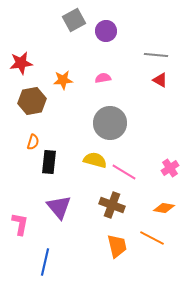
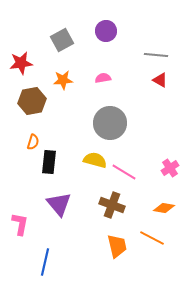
gray square: moved 12 px left, 20 px down
purple triangle: moved 3 px up
